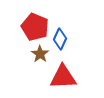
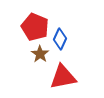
red triangle: rotated 8 degrees counterclockwise
